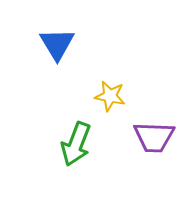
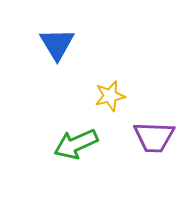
yellow star: rotated 24 degrees counterclockwise
green arrow: rotated 45 degrees clockwise
